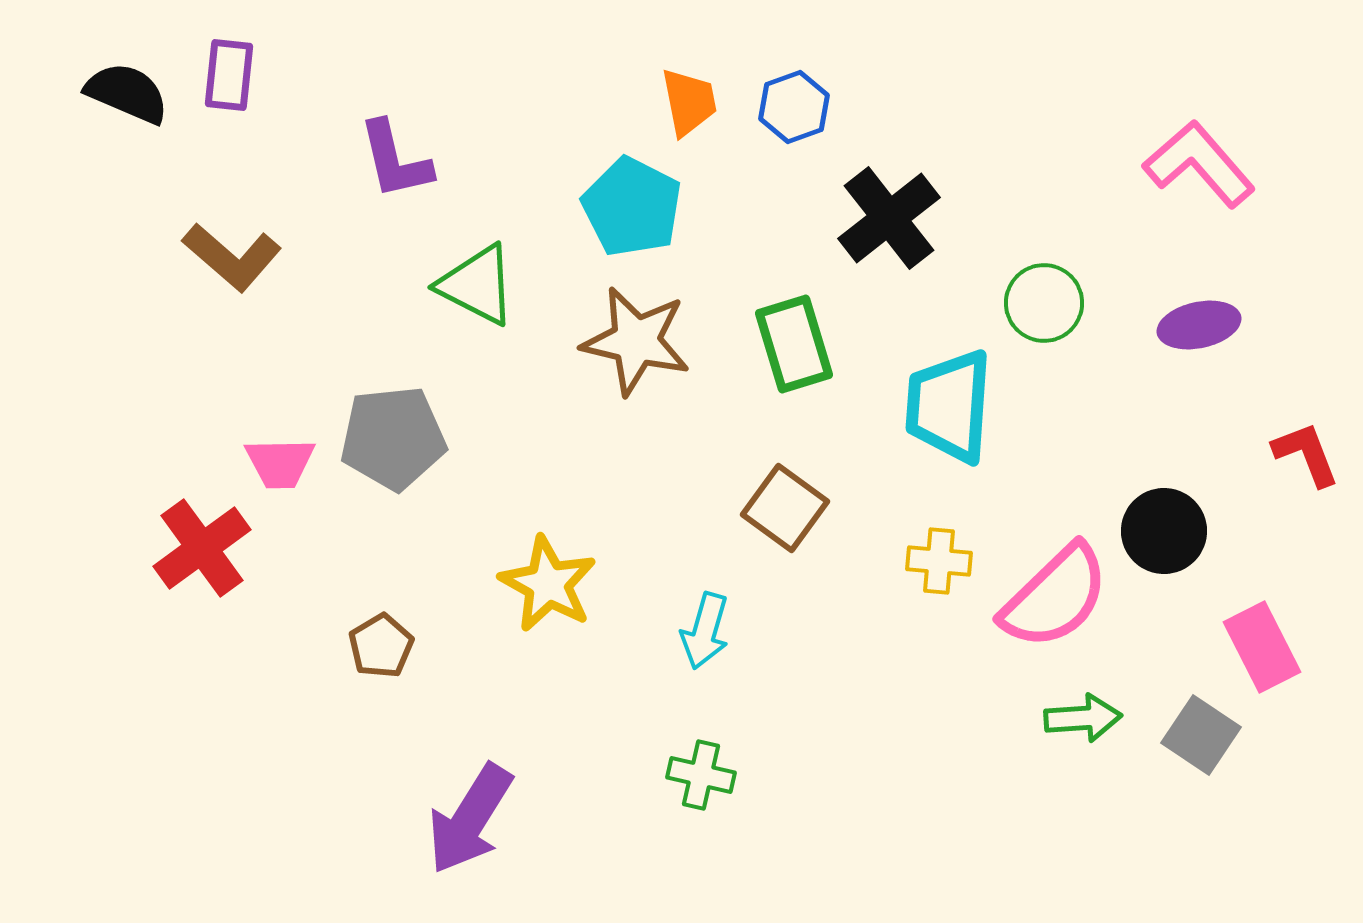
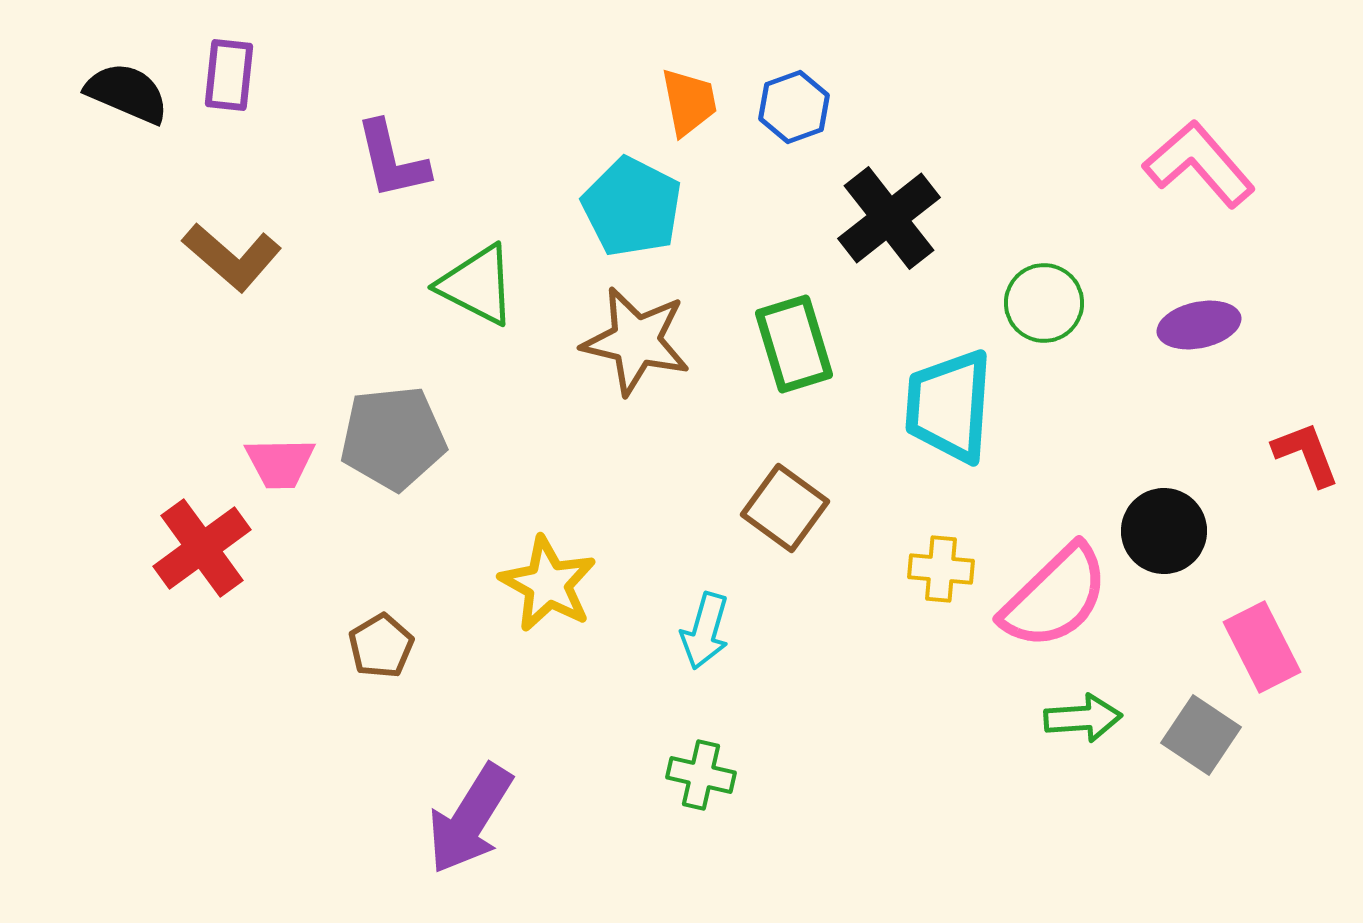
purple L-shape: moved 3 px left
yellow cross: moved 2 px right, 8 px down
